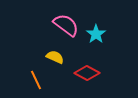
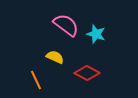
cyan star: rotated 18 degrees counterclockwise
